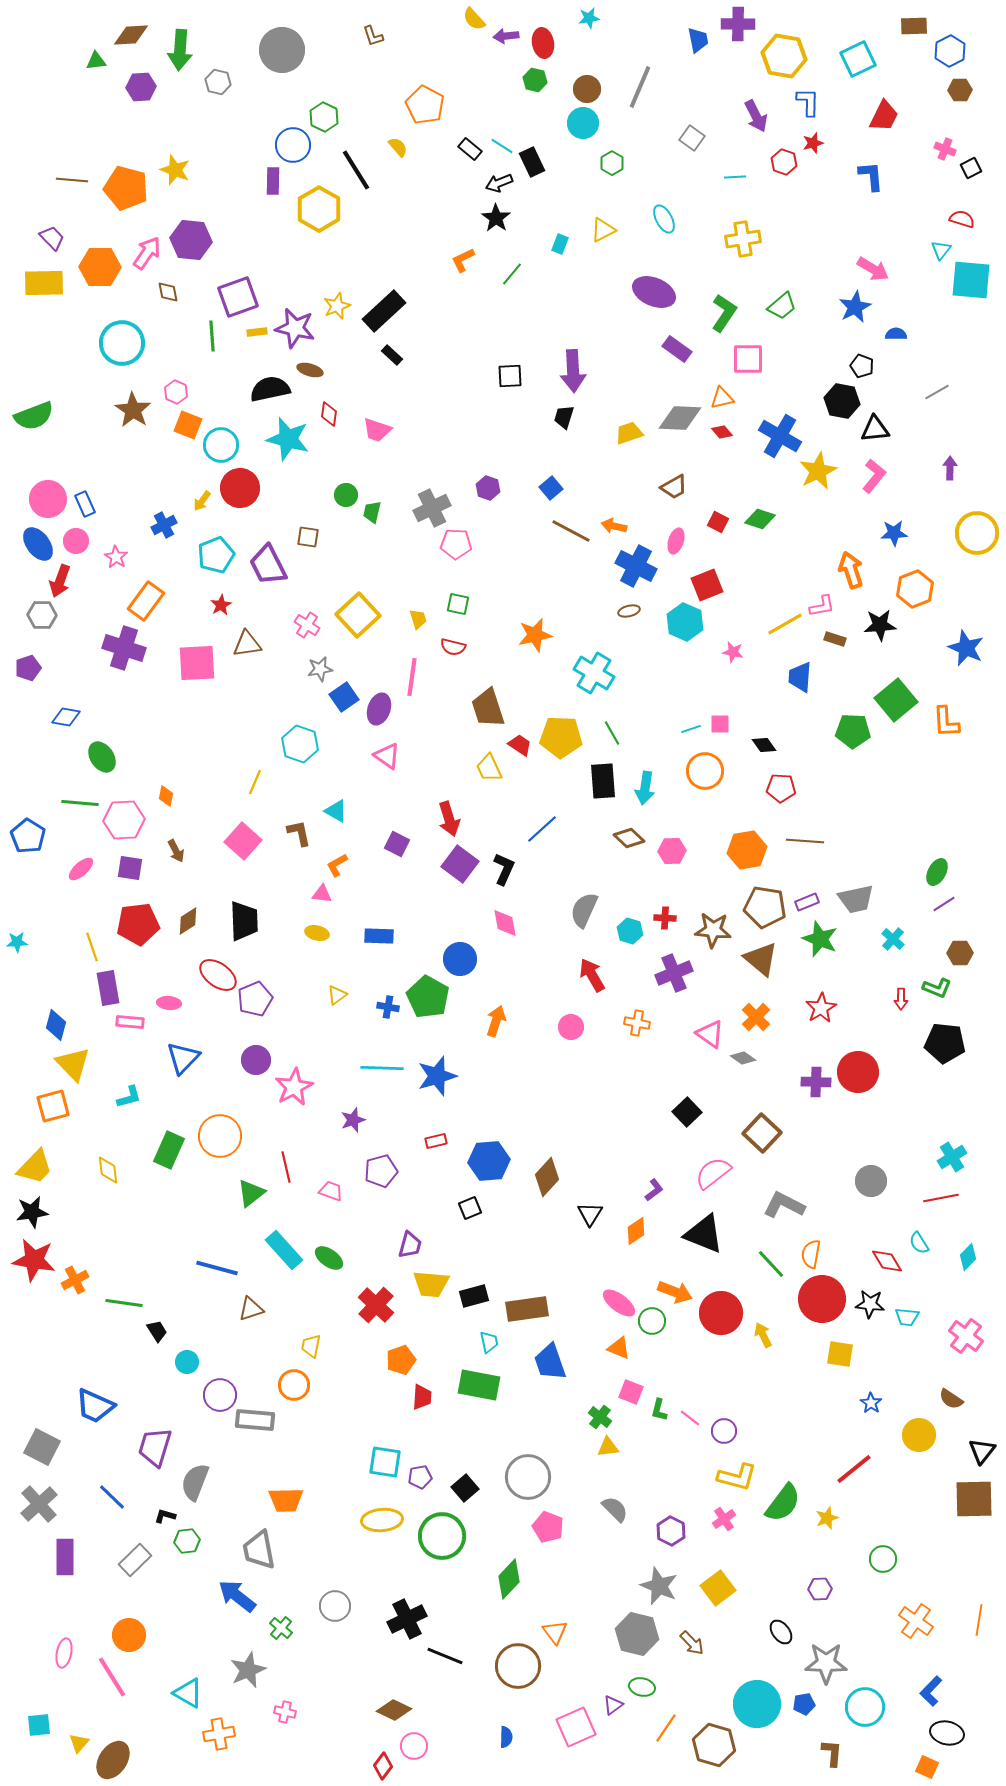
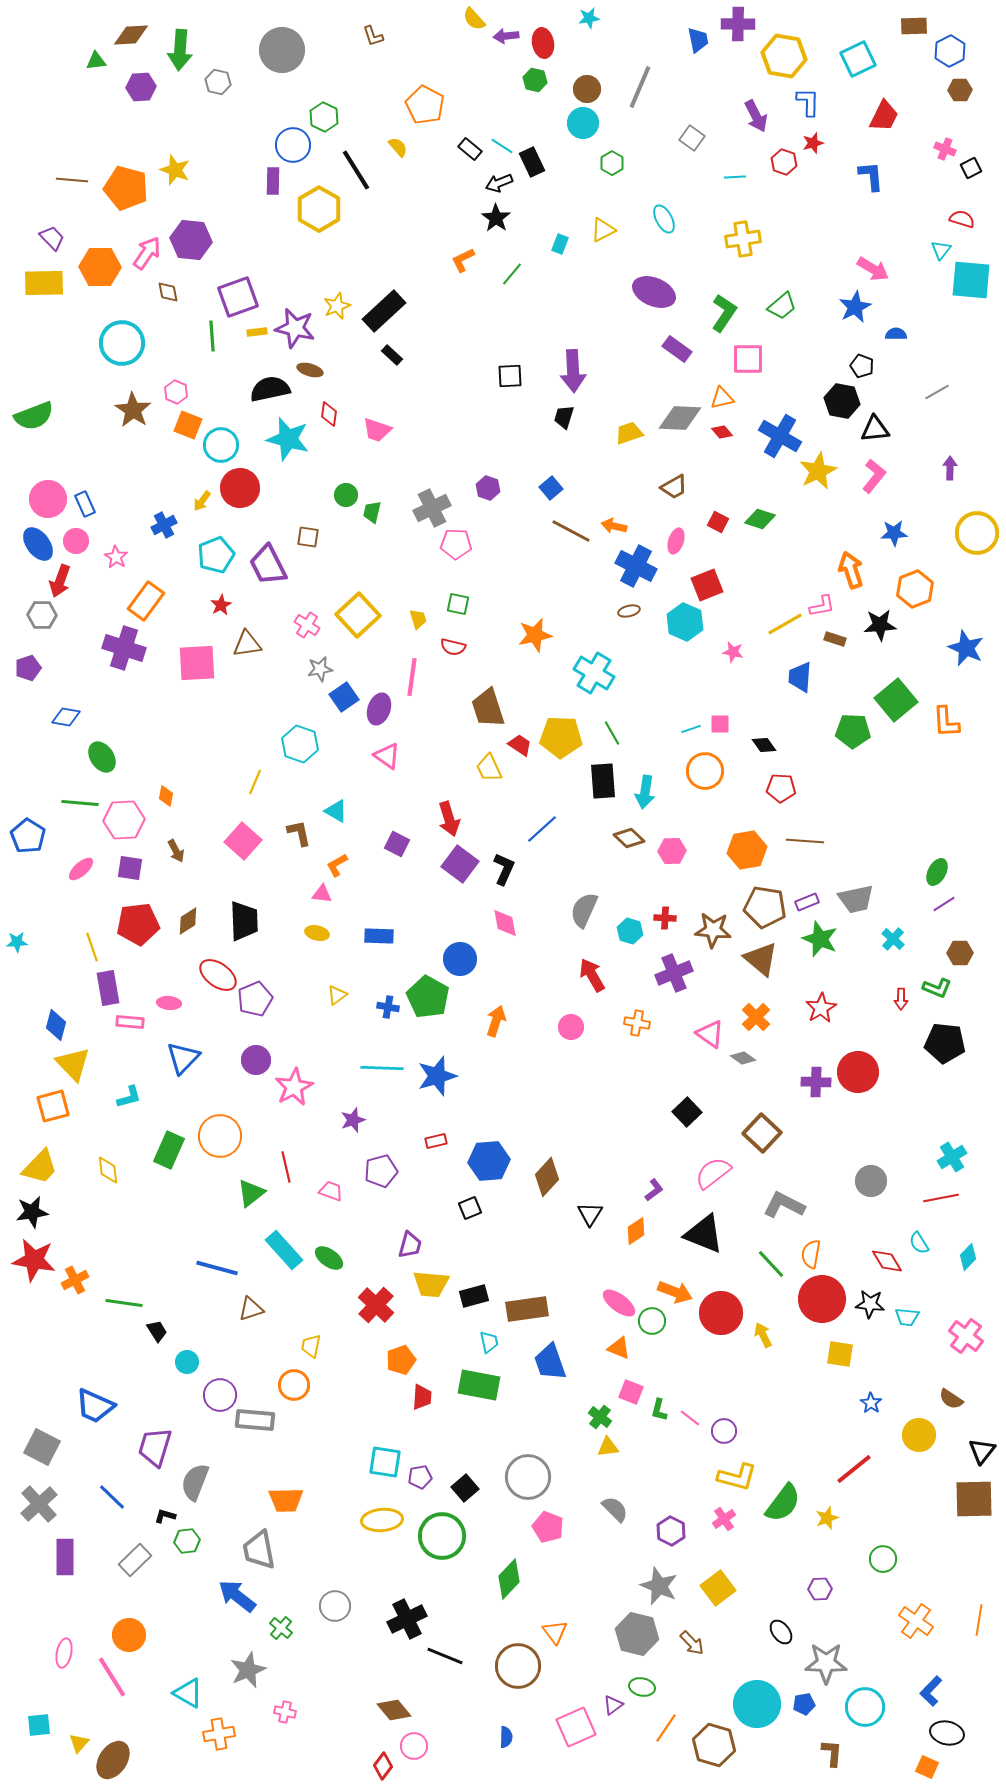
cyan arrow at (645, 788): moved 4 px down
yellow trapezoid at (35, 1167): moved 5 px right
brown diamond at (394, 1710): rotated 24 degrees clockwise
